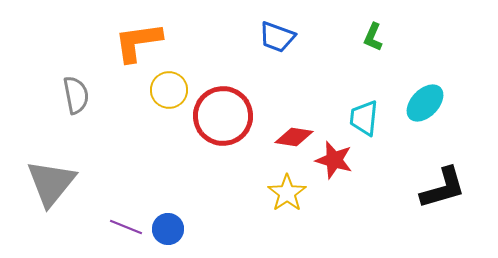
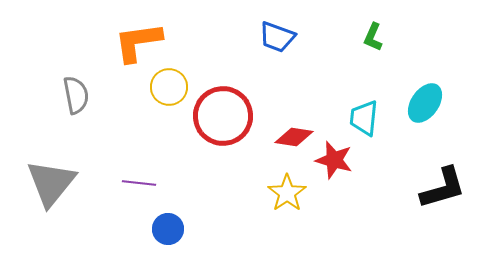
yellow circle: moved 3 px up
cyan ellipse: rotated 9 degrees counterclockwise
purple line: moved 13 px right, 44 px up; rotated 16 degrees counterclockwise
